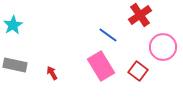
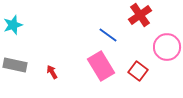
cyan star: rotated 12 degrees clockwise
pink circle: moved 4 px right
red arrow: moved 1 px up
